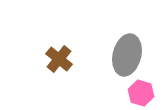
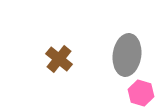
gray ellipse: rotated 6 degrees counterclockwise
